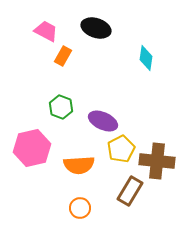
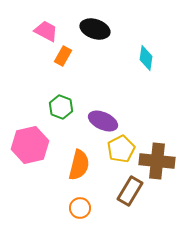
black ellipse: moved 1 px left, 1 px down
pink hexagon: moved 2 px left, 3 px up
orange semicircle: rotated 72 degrees counterclockwise
